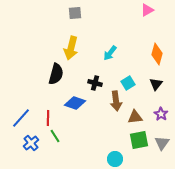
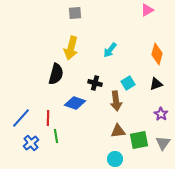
cyan arrow: moved 3 px up
black triangle: rotated 32 degrees clockwise
brown triangle: moved 17 px left, 14 px down
green line: moved 1 px right; rotated 24 degrees clockwise
gray triangle: moved 1 px right
